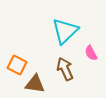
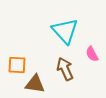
cyan triangle: rotated 28 degrees counterclockwise
pink semicircle: moved 1 px right, 1 px down
orange square: rotated 24 degrees counterclockwise
